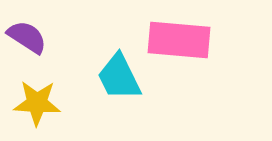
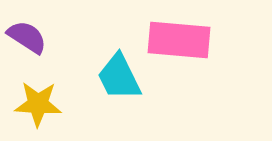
yellow star: moved 1 px right, 1 px down
